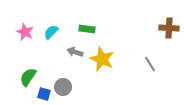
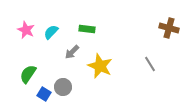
brown cross: rotated 12 degrees clockwise
pink star: moved 1 px right, 2 px up
gray arrow: moved 3 px left; rotated 63 degrees counterclockwise
yellow star: moved 2 px left, 7 px down
green semicircle: moved 3 px up
blue square: rotated 16 degrees clockwise
